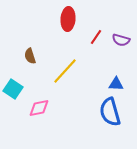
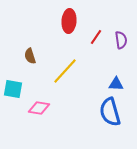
red ellipse: moved 1 px right, 2 px down
purple semicircle: rotated 114 degrees counterclockwise
cyan square: rotated 24 degrees counterclockwise
pink diamond: rotated 20 degrees clockwise
